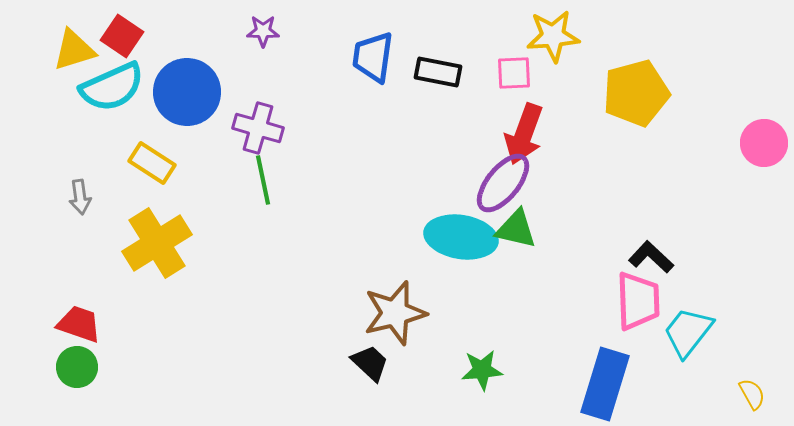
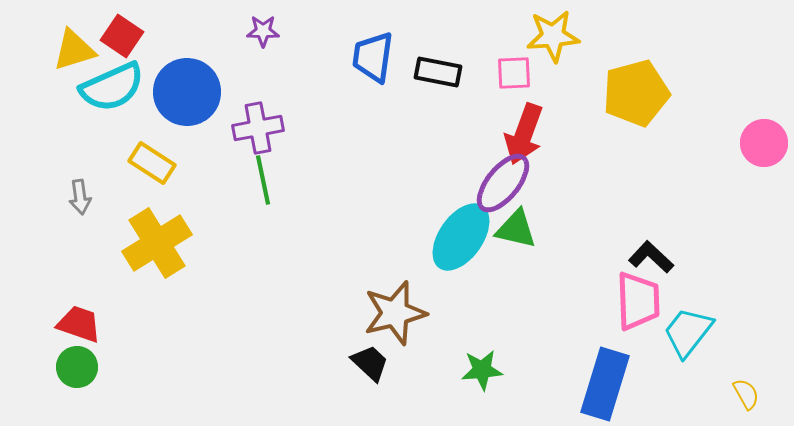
purple cross: rotated 27 degrees counterclockwise
cyan ellipse: rotated 64 degrees counterclockwise
yellow semicircle: moved 6 px left
